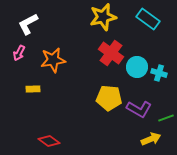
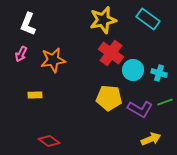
yellow star: moved 3 px down
white L-shape: rotated 40 degrees counterclockwise
pink arrow: moved 2 px right, 1 px down
cyan circle: moved 4 px left, 3 px down
yellow rectangle: moved 2 px right, 6 px down
purple L-shape: moved 1 px right
green line: moved 1 px left, 16 px up
